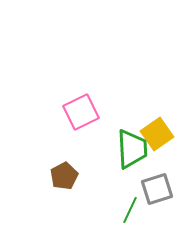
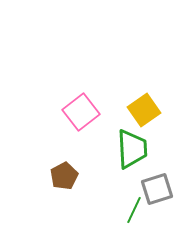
pink square: rotated 12 degrees counterclockwise
yellow square: moved 13 px left, 24 px up
green line: moved 4 px right
